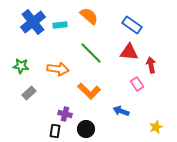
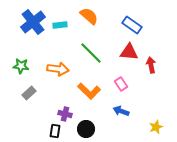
pink rectangle: moved 16 px left
